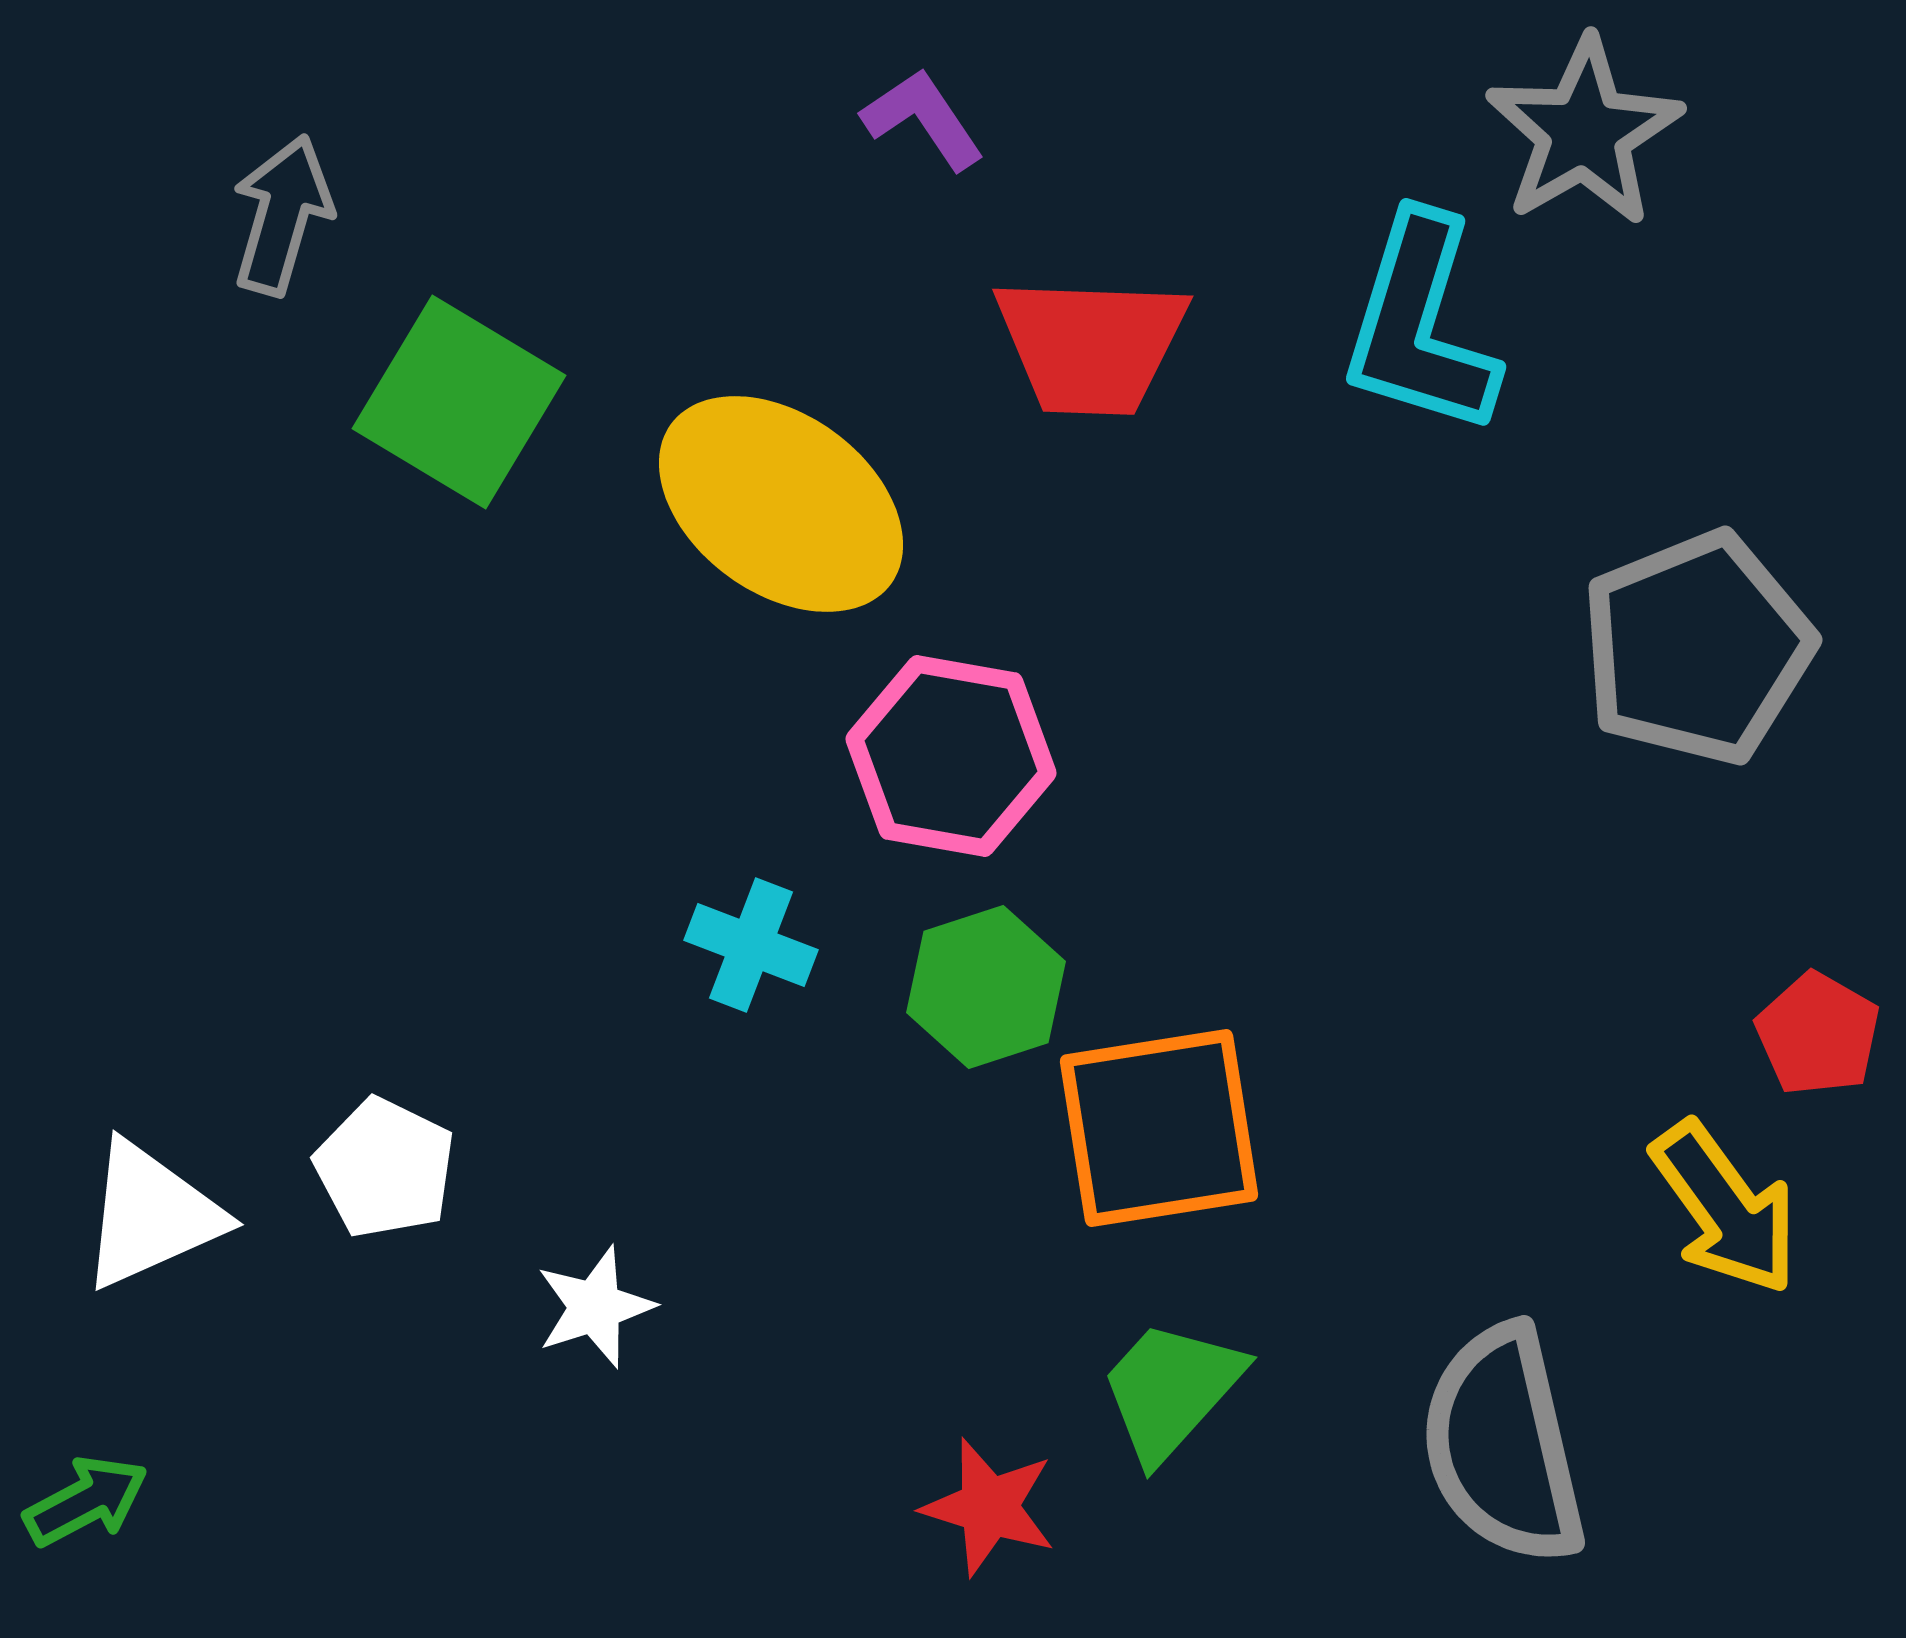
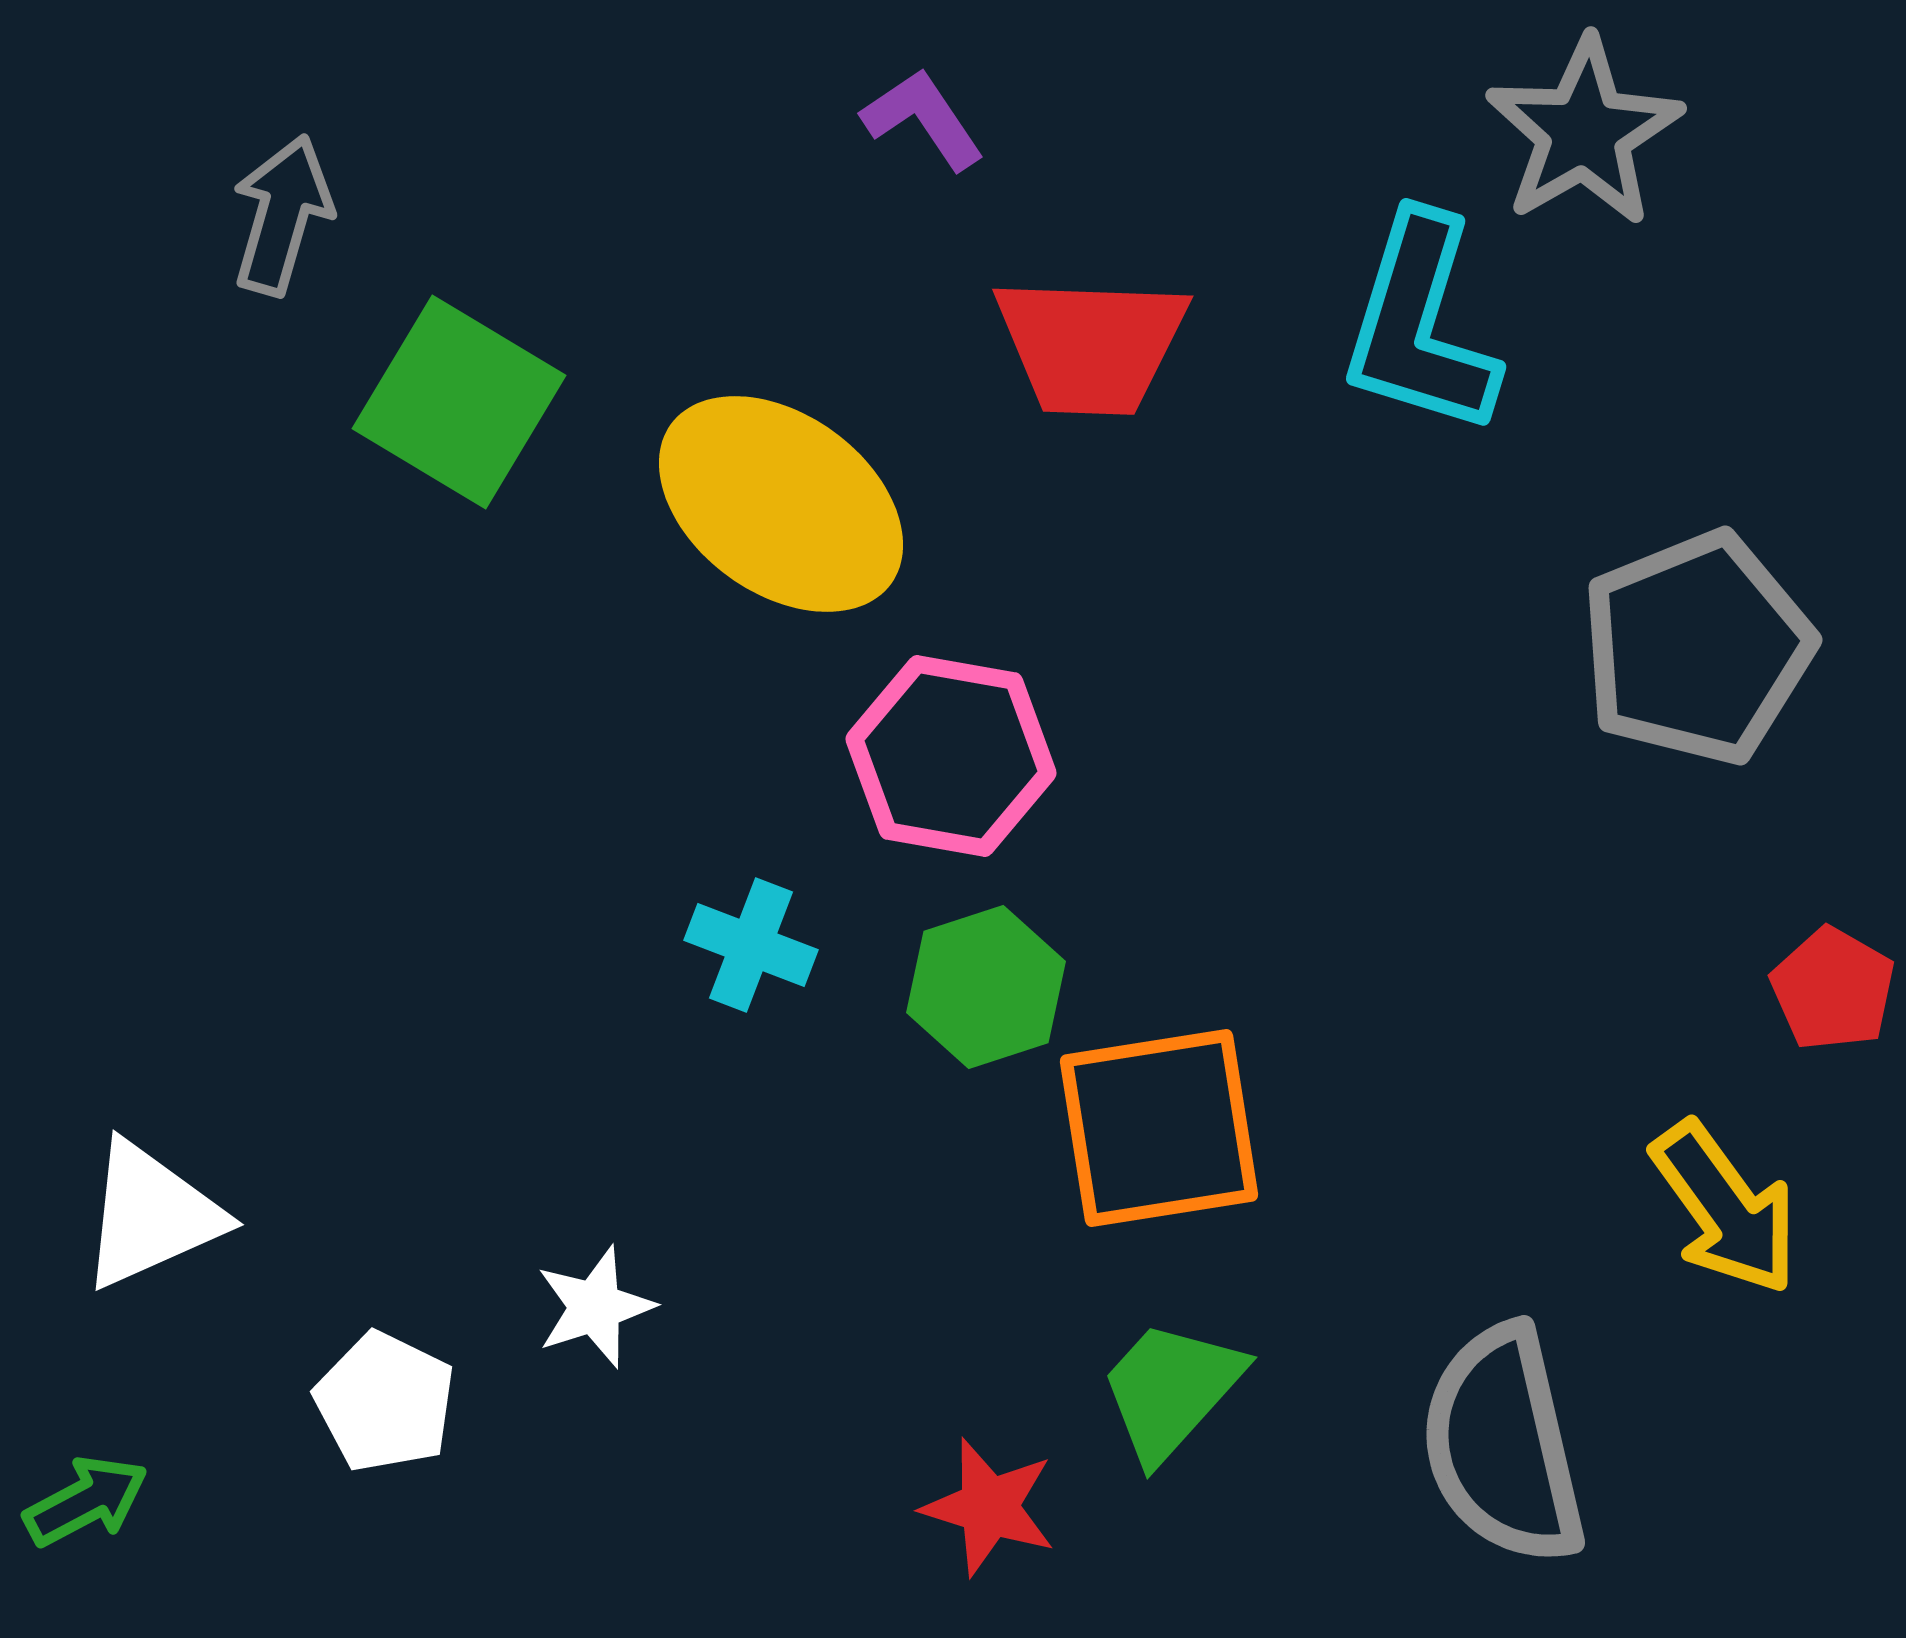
red pentagon: moved 15 px right, 45 px up
white pentagon: moved 234 px down
